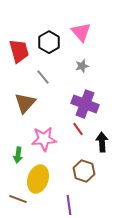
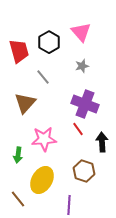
yellow ellipse: moved 4 px right, 1 px down; rotated 12 degrees clockwise
brown line: rotated 30 degrees clockwise
purple line: rotated 12 degrees clockwise
